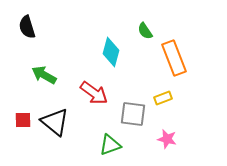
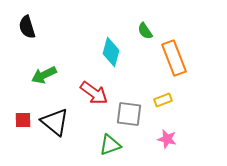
green arrow: rotated 55 degrees counterclockwise
yellow rectangle: moved 2 px down
gray square: moved 4 px left
